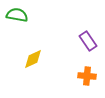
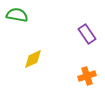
purple rectangle: moved 1 px left, 7 px up
orange cross: rotated 24 degrees counterclockwise
